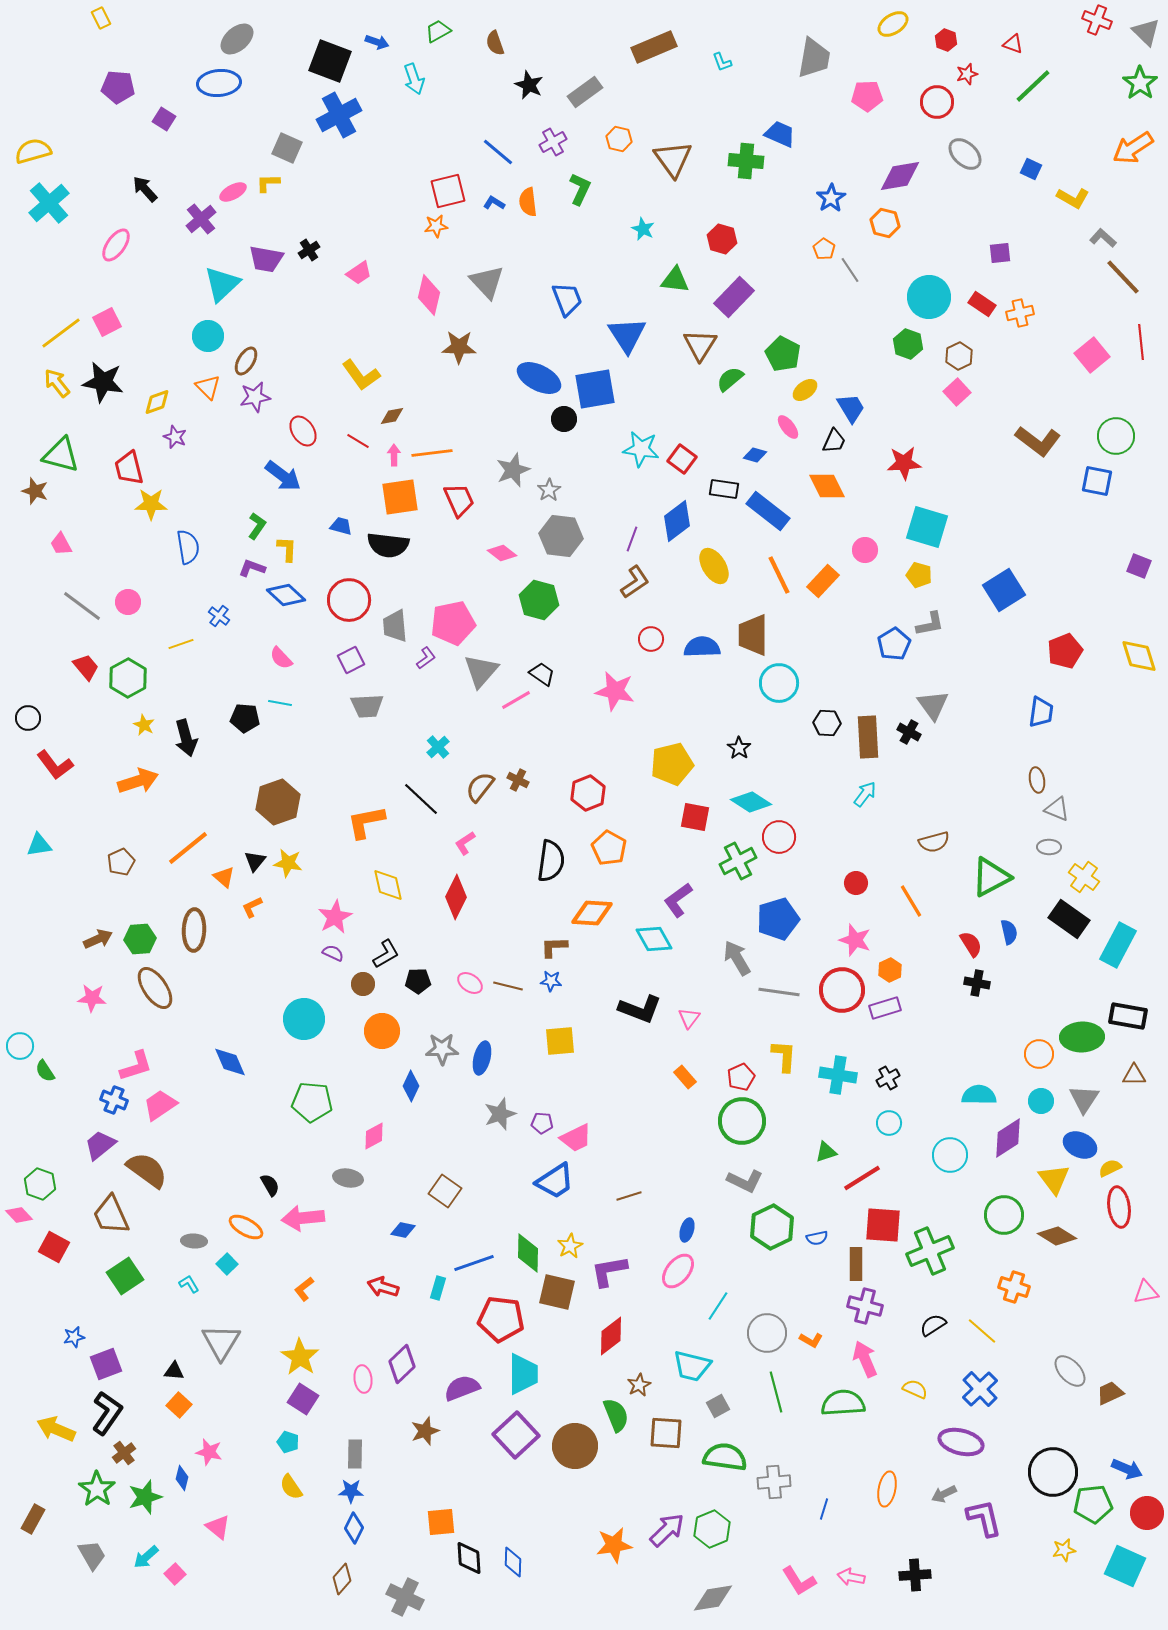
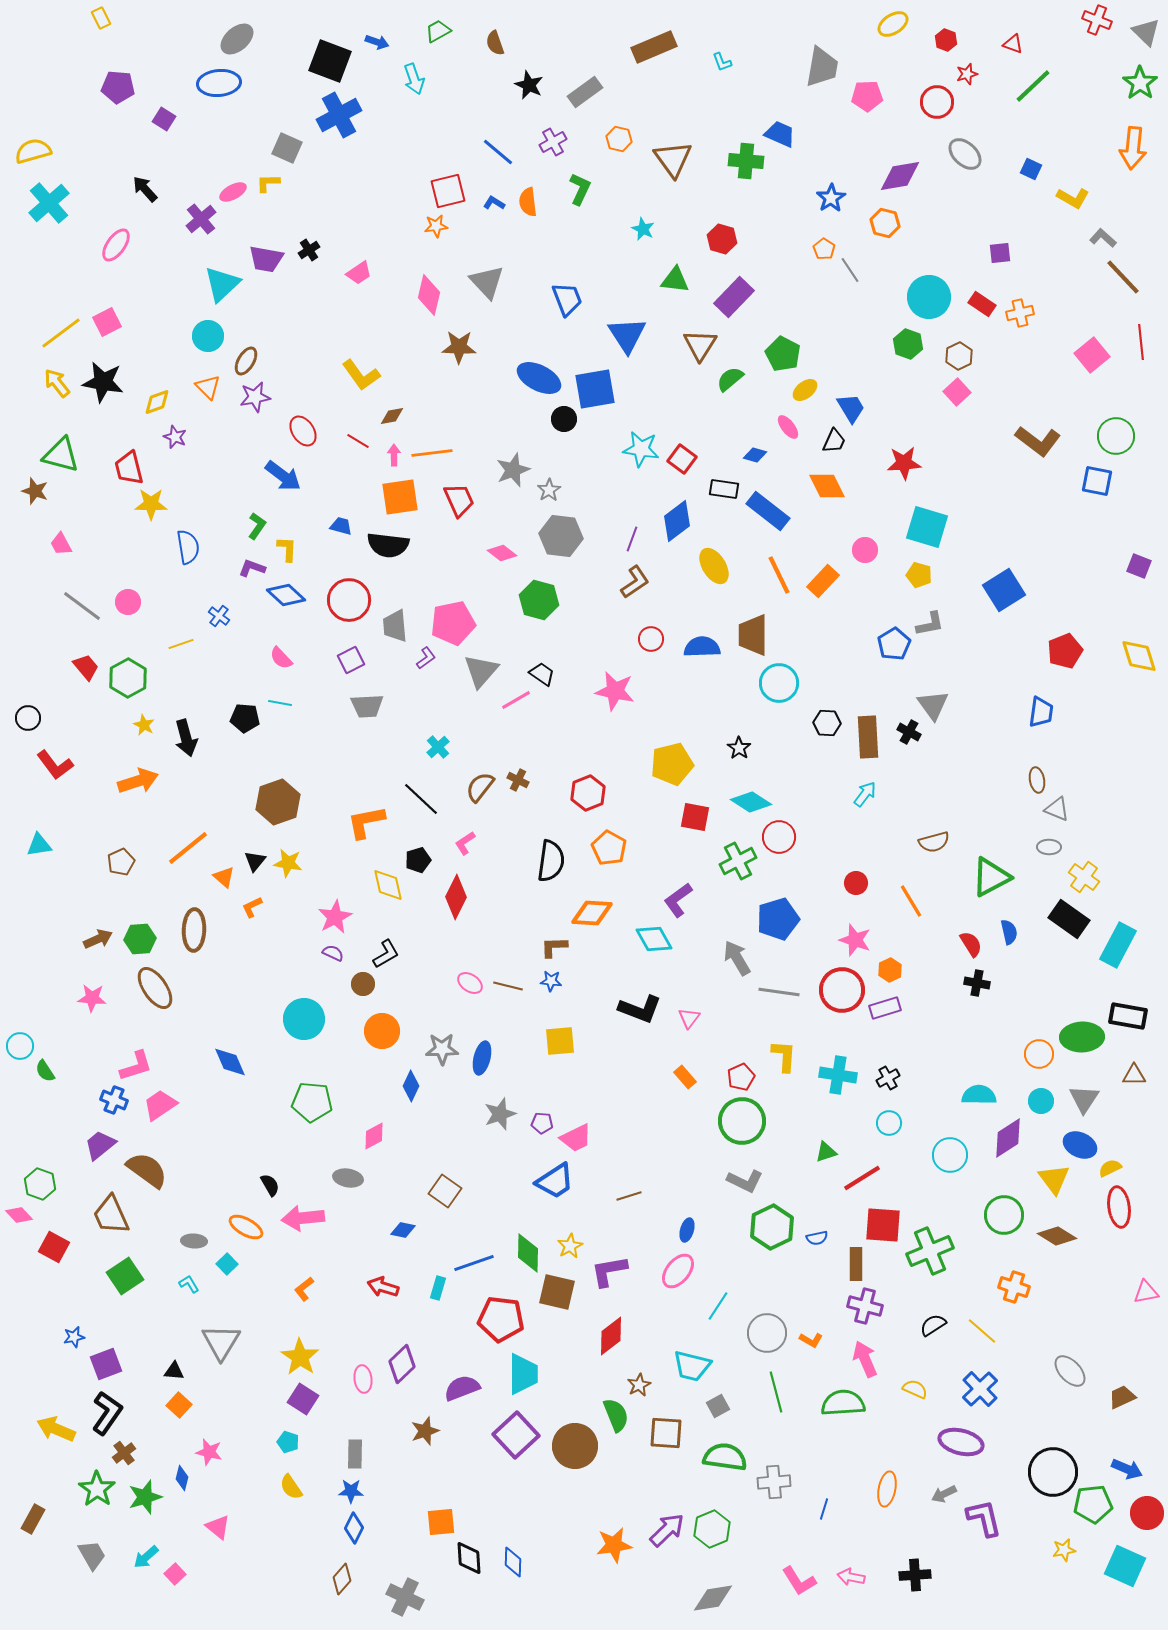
gray trapezoid at (814, 58): moved 8 px right, 9 px down
orange arrow at (1133, 148): rotated 51 degrees counterclockwise
black pentagon at (418, 981): moved 121 px up; rotated 15 degrees counterclockwise
brown trapezoid at (1110, 1393): moved 12 px right, 4 px down
